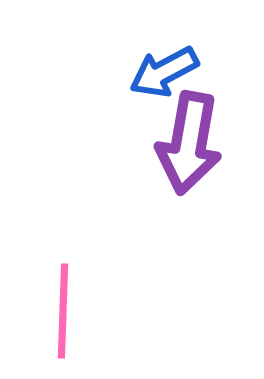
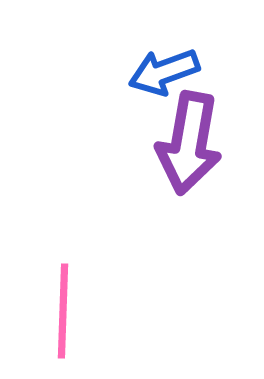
blue arrow: rotated 8 degrees clockwise
